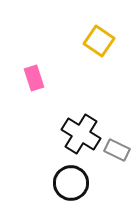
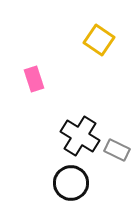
yellow square: moved 1 px up
pink rectangle: moved 1 px down
black cross: moved 1 px left, 2 px down
